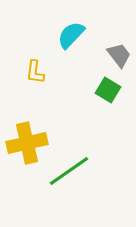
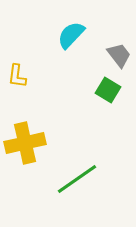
yellow L-shape: moved 18 px left, 4 px down
yellow cross: moved 2 px left
green line: moved 8 px right, 8 px down
